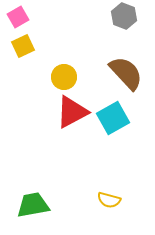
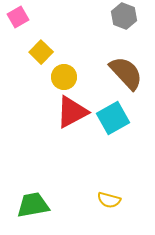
yellow square: moved 18 px right, 6 px down; rotated 20 degrees counterclockwise
